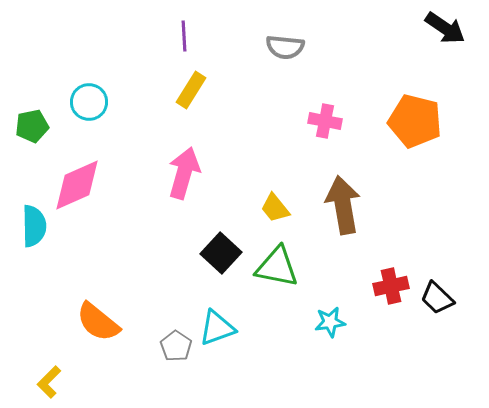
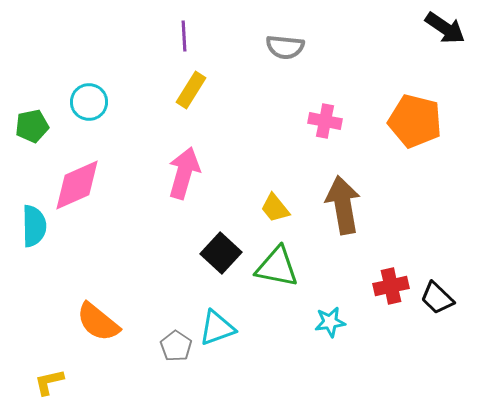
yellow L-shape: rotated 32 degrees clockwise
